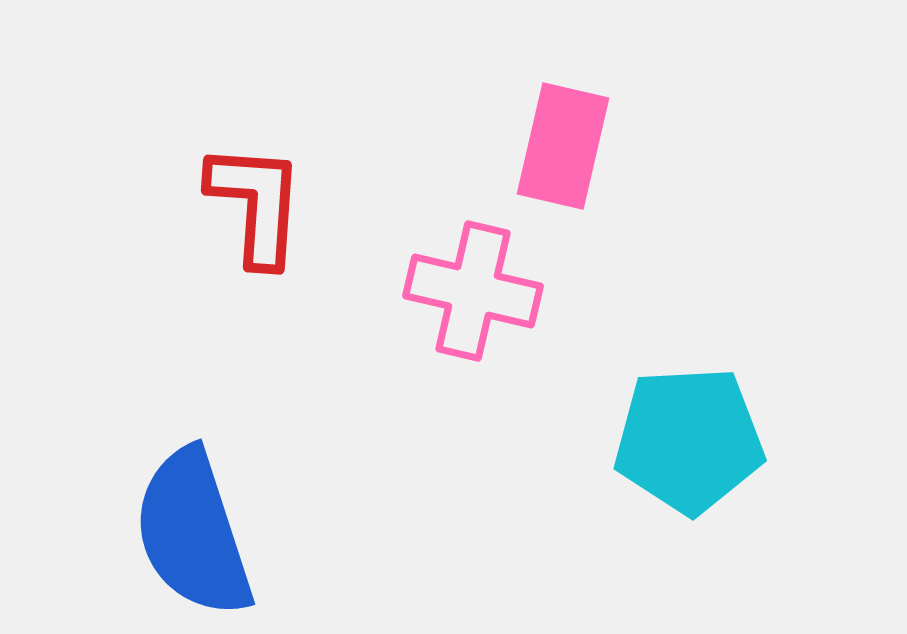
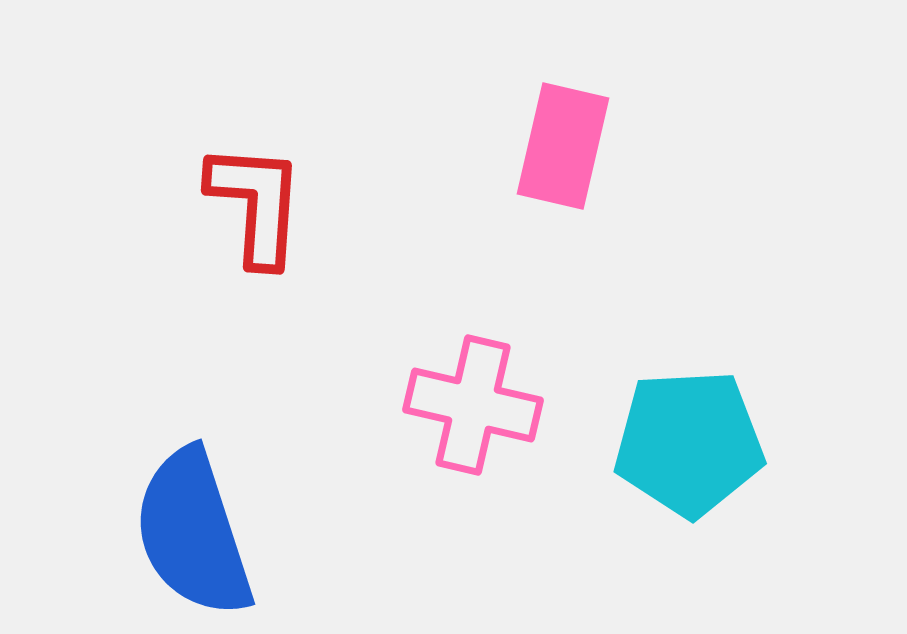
pink cross: moved 114 px down
cyan pentagon: moved 3 px down
